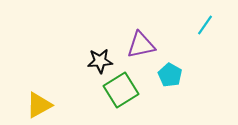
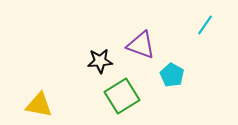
purple triangle: rotated 32 degrees clockwise
cyan pentagon: moved 2 px right
green square: moved 1 px right, 6 px down
yellow triangle: rotated 40 degrees clockwise
